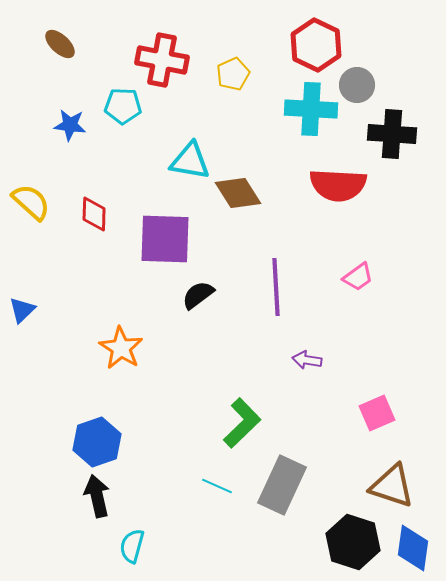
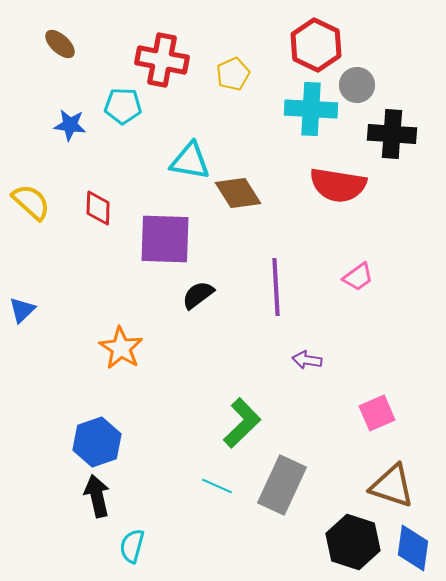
red semicircle: rotated 6 degrees clockwise
red diamond: moved 4 px right, 6 px up
